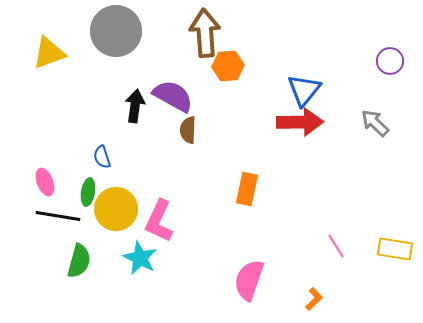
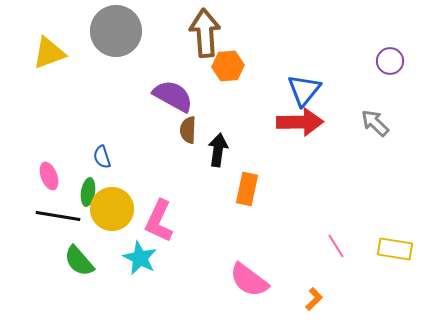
black arrow: moved 83 px right, 44 px down
pink ellipse: moved 4 px right, 6 px up
yellow circle: moved 4 px left
green semicircle: rotated 124 degrees clockwise
pink semicircle: rotated 72 degrees counterclockwise
